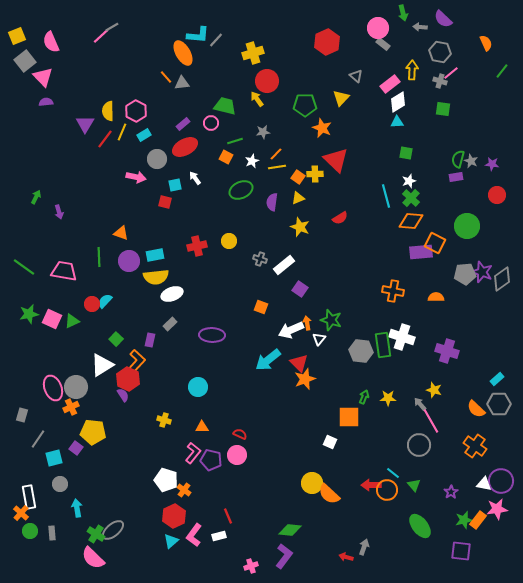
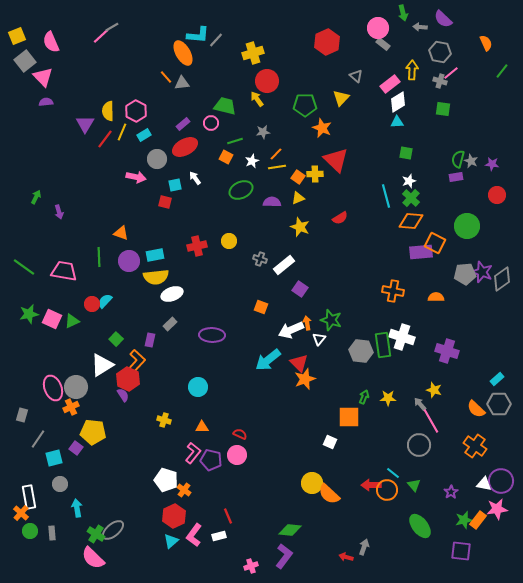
purple semicircle at (272, 202): rotated 84 degrees clockwise
